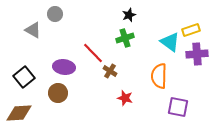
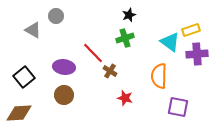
gray circle: moved 1 px right, 2 px down
brown circle: moved 6 px right, 2 px down
